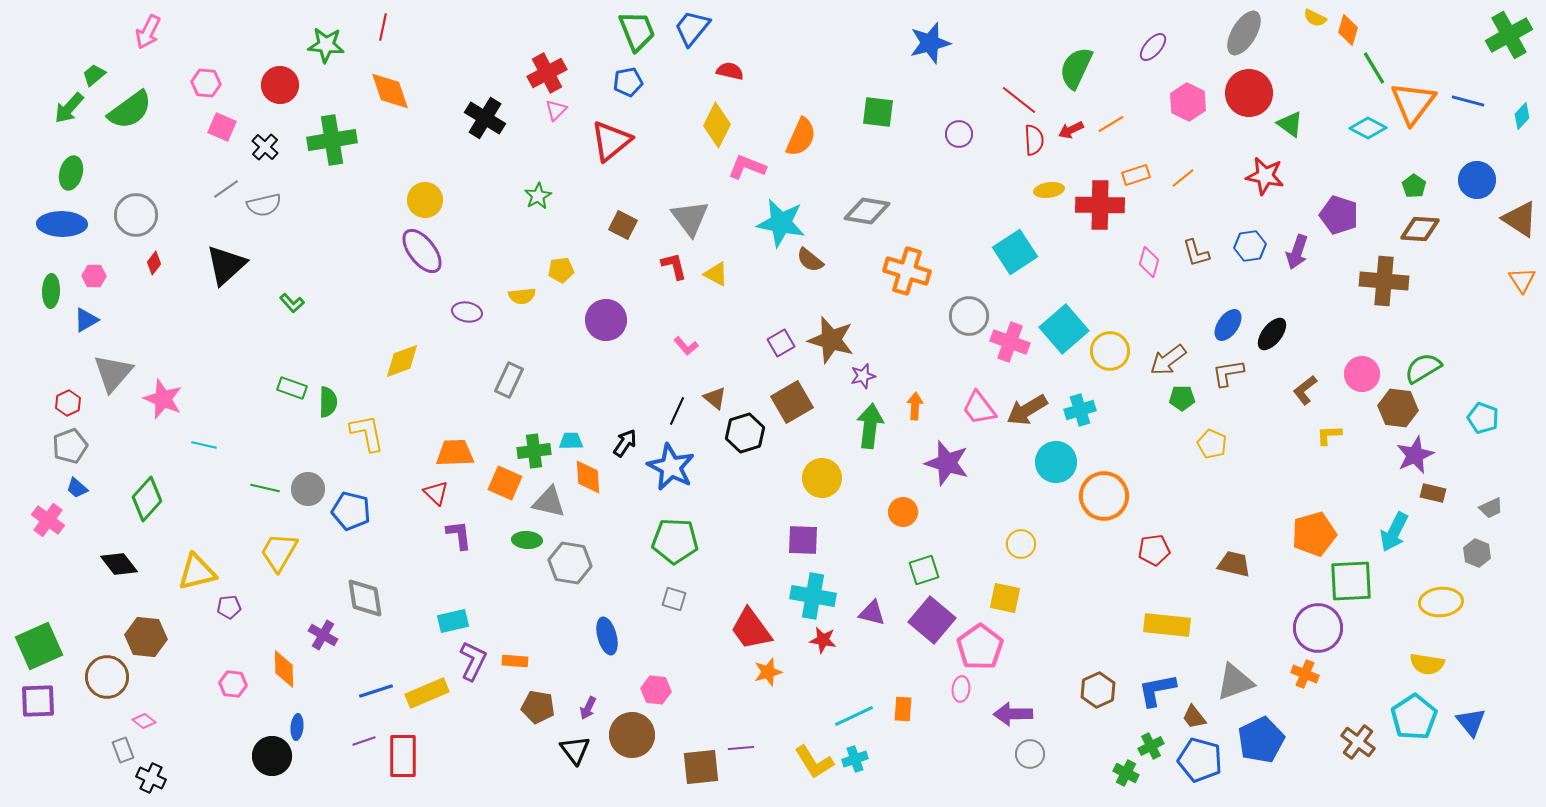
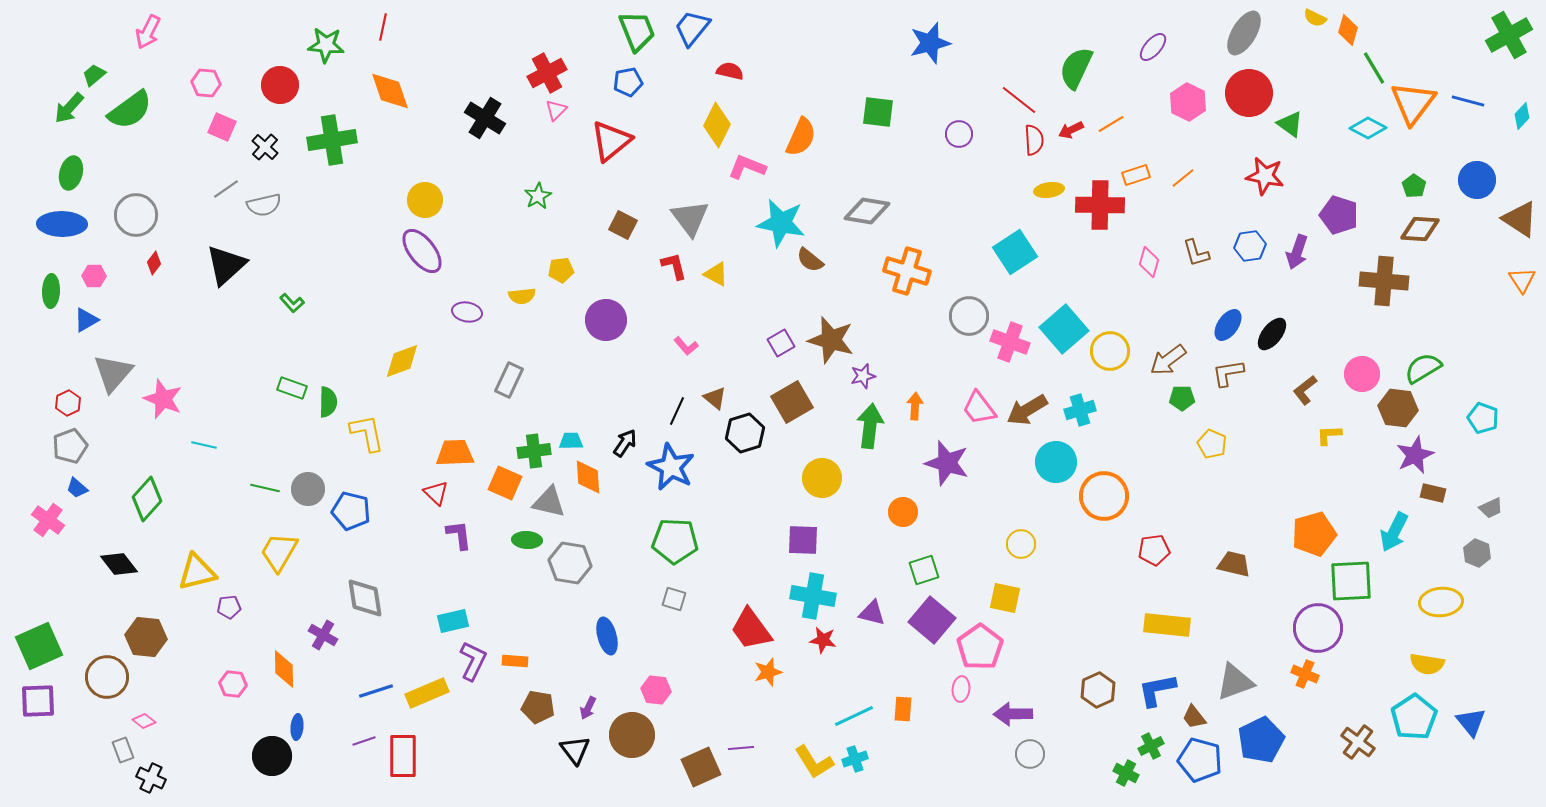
brown square at (701, 767): rotated 18 degrees counterclockwise
